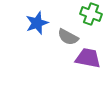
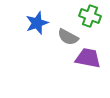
green cross: moved 1 px left, 2 px down
